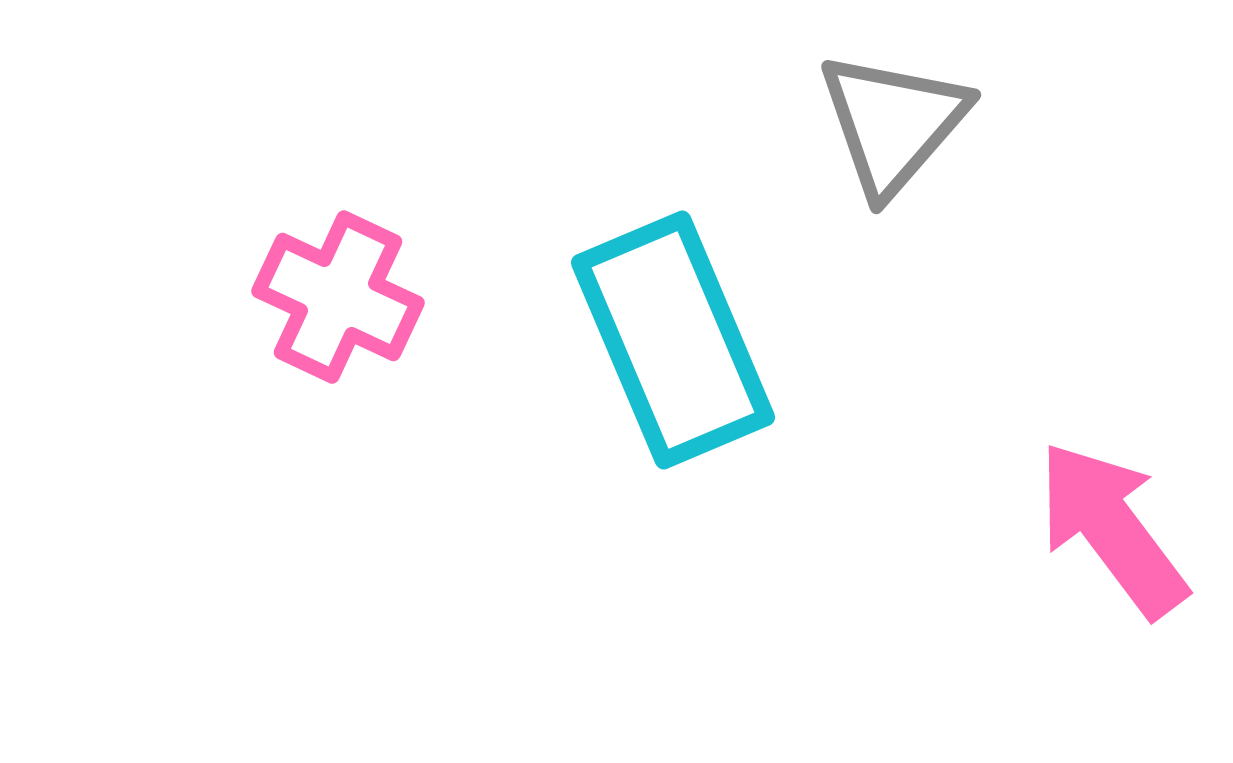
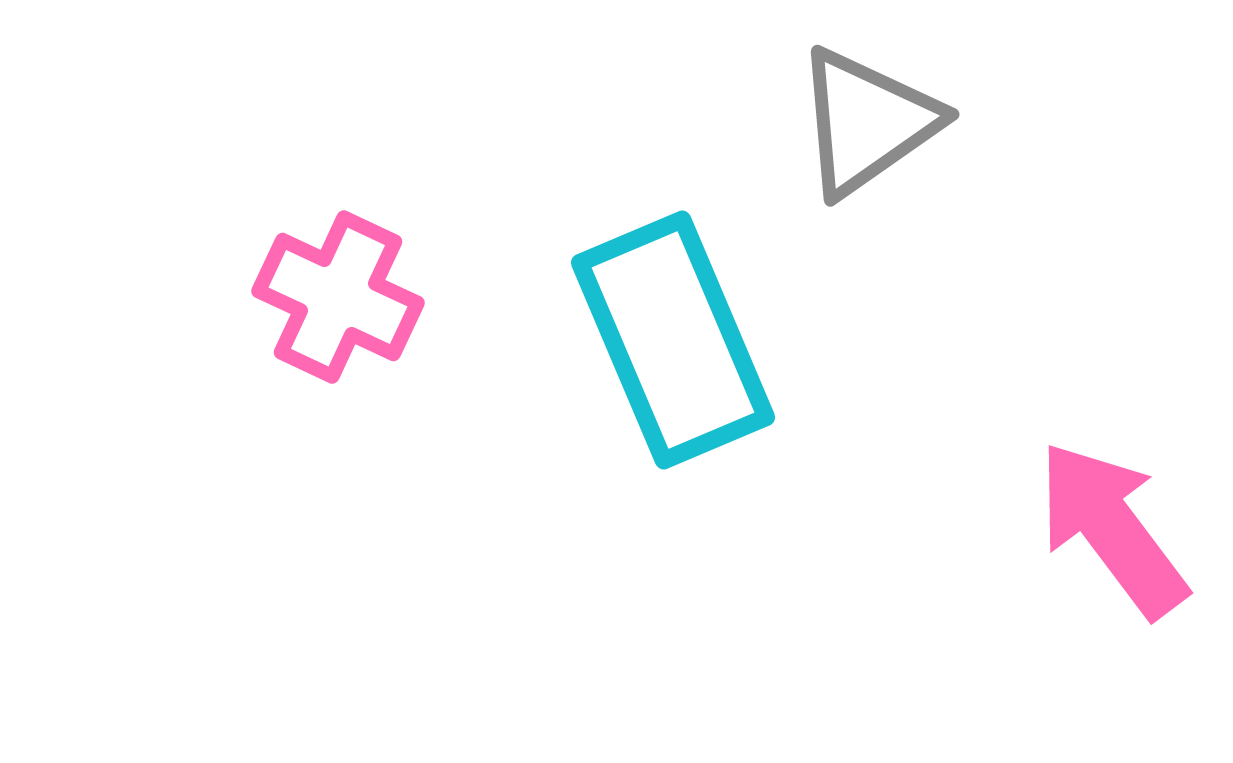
gray triangle: moved 26 px left, 1 px up; rotated 14 degrees clockwise
